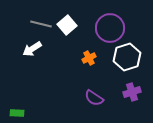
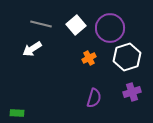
white square: moved 9 px right
purple semicircle: rotated 108 degrees counterclockwise
